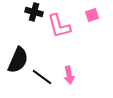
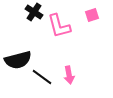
black cross: rotated 18 degrees clockwise
black semicircle: rotated 52 degrees clockwise
